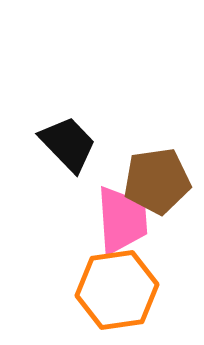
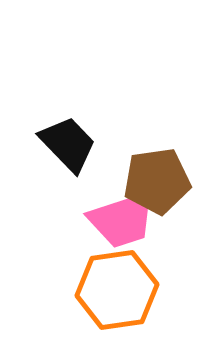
pink trapezoid: rotated 76 degrees clockwise
